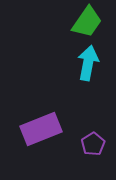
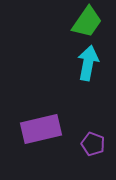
purple rectangle: rotated 9 degrees clockwise
purple pentagon: rotated 20 degrees counterclockwise
